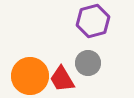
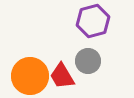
gray circle: moved 2 px up
red trapezoid: moved 3 px up
